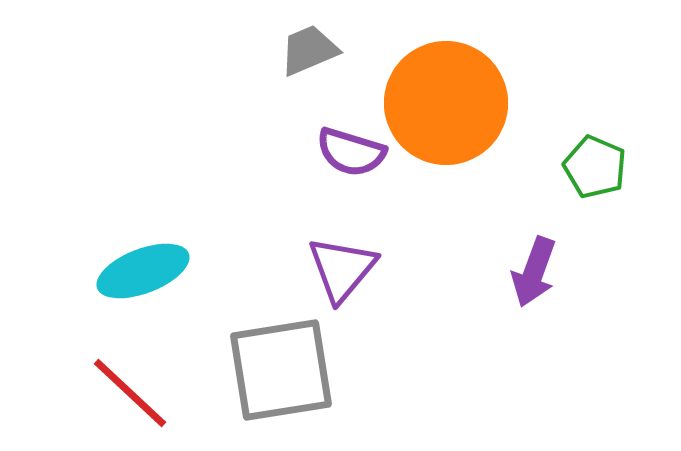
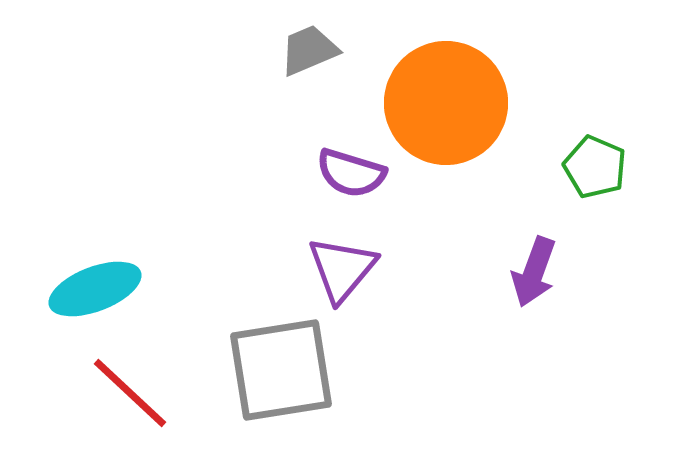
purple semicircle: moved 21 px down
cyan ellipse: moved 48 px left, 18 px down
